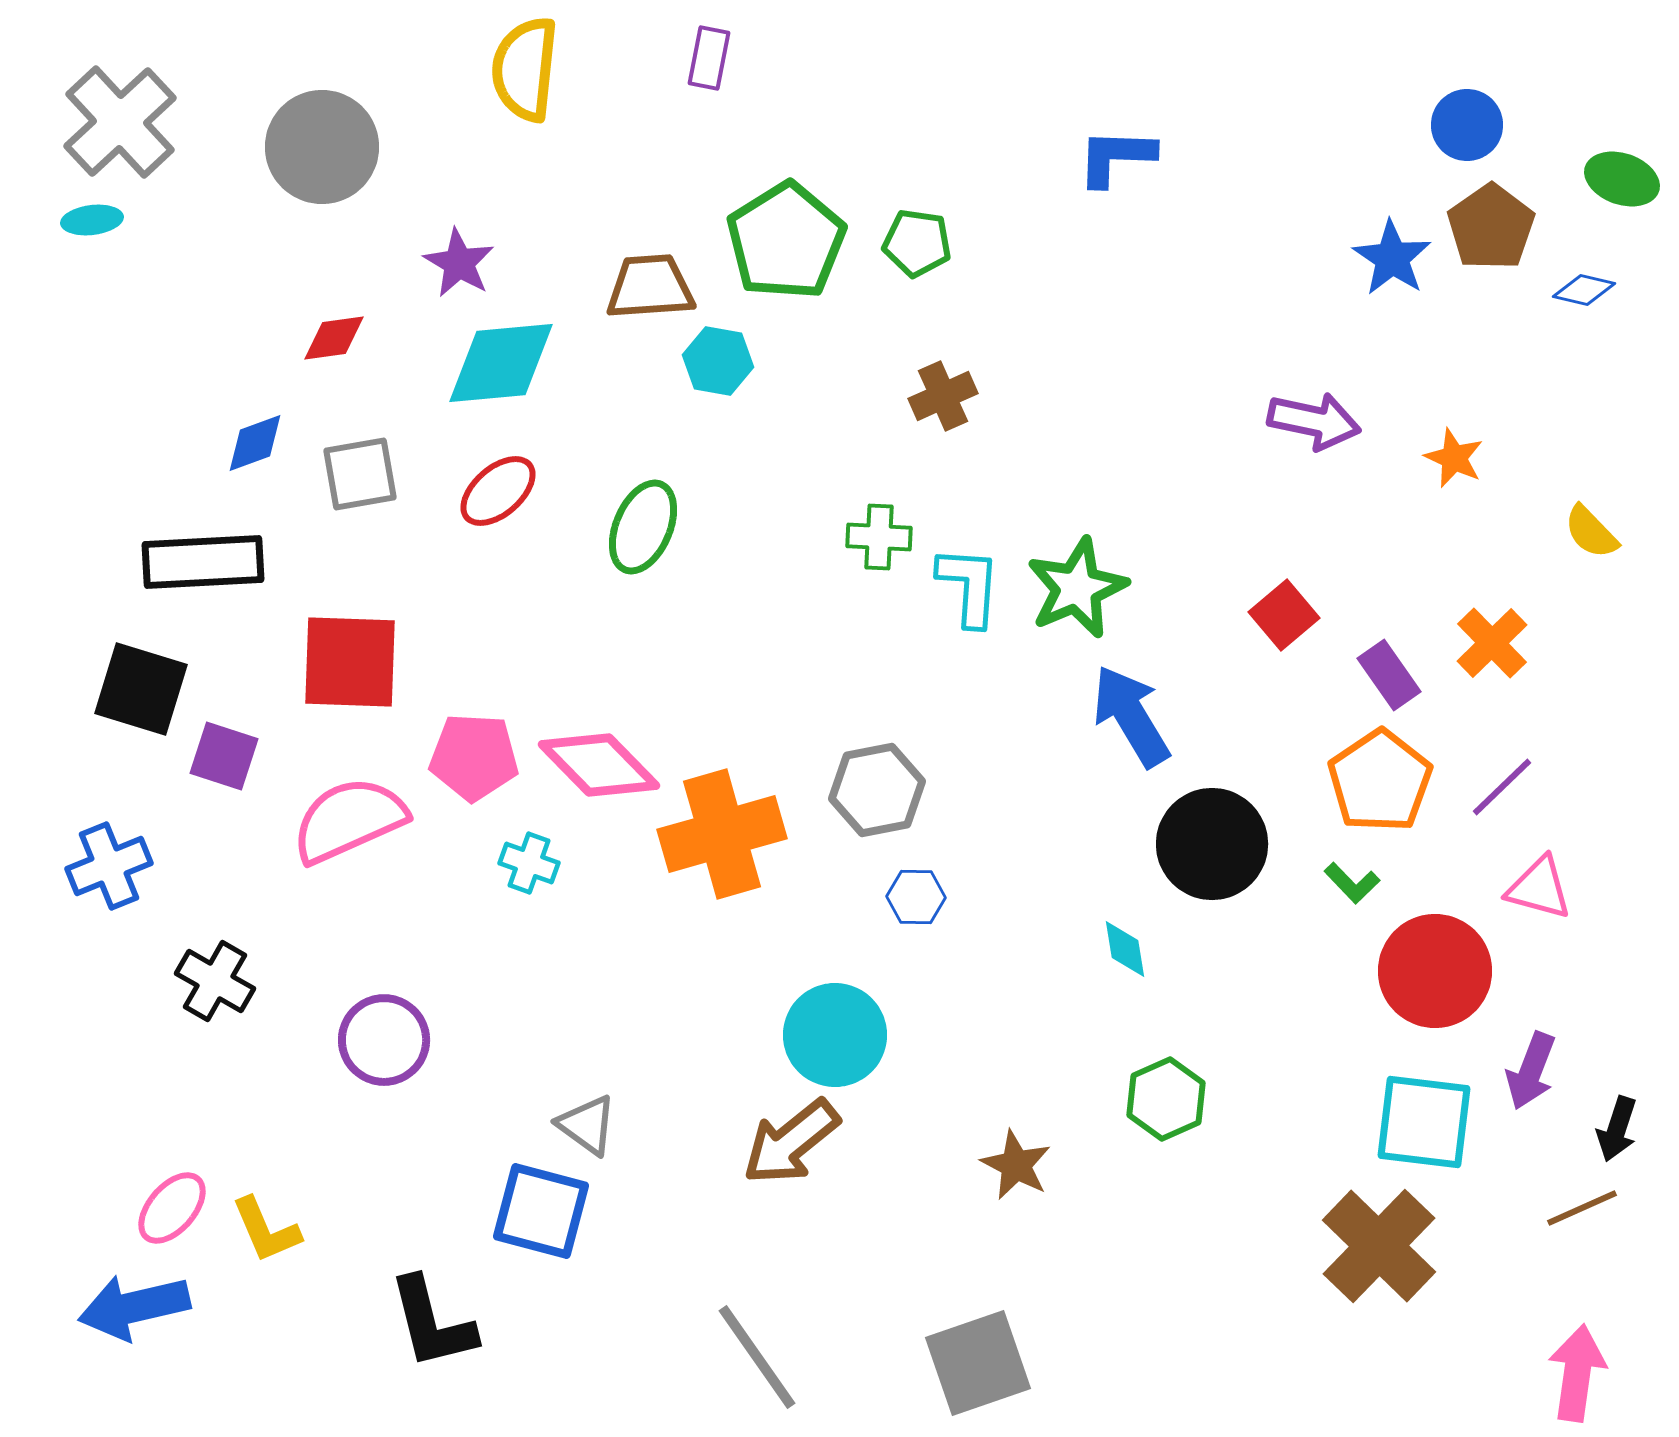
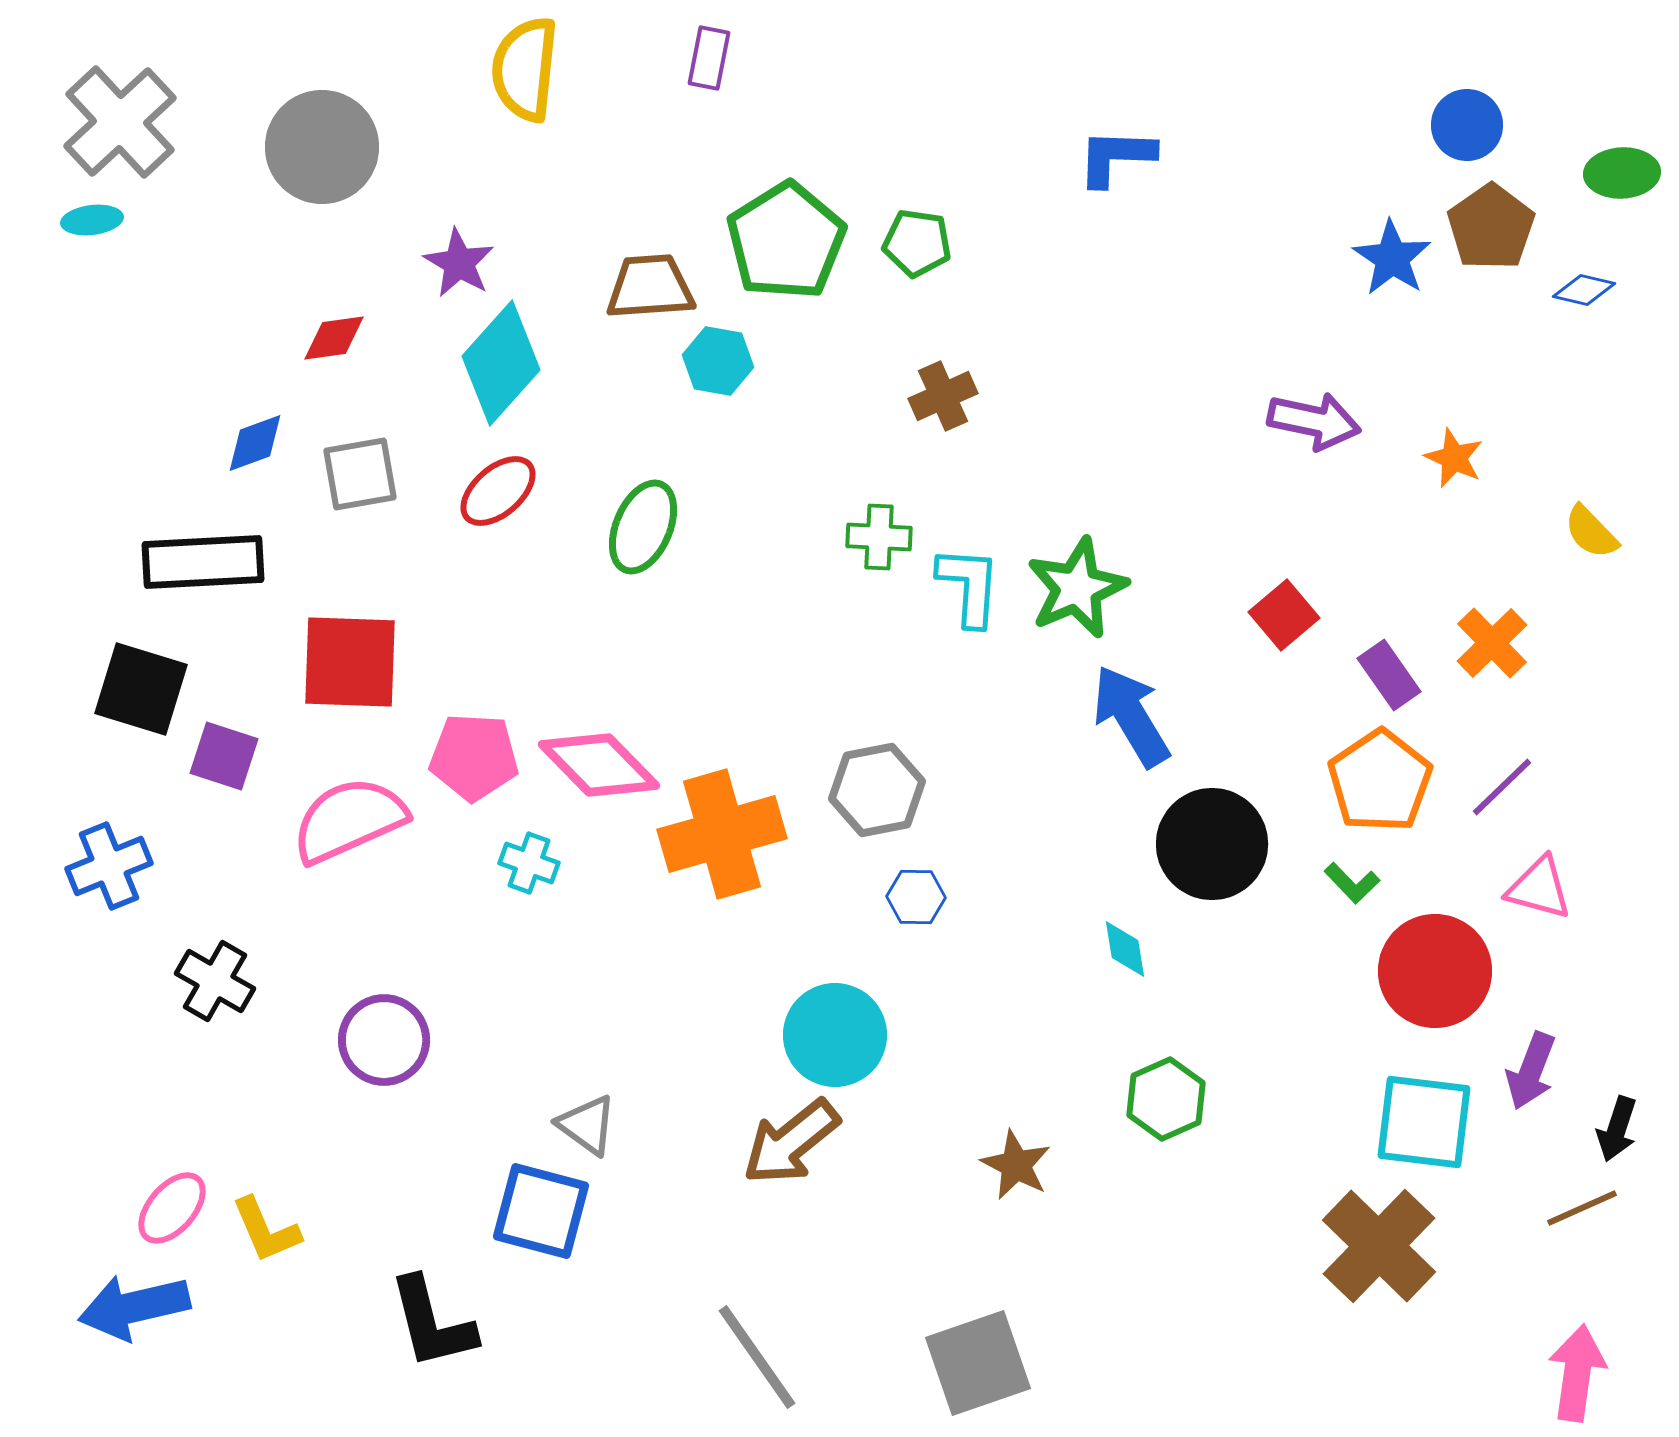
green ellipse at (1622, 179): moved 6 px up; rotated 22 degrees counterclockwise
cyan diamond at (501, 363): rotated 43 degrees counterclockwise
